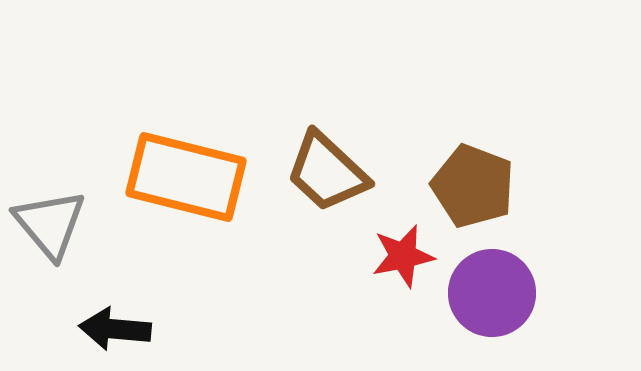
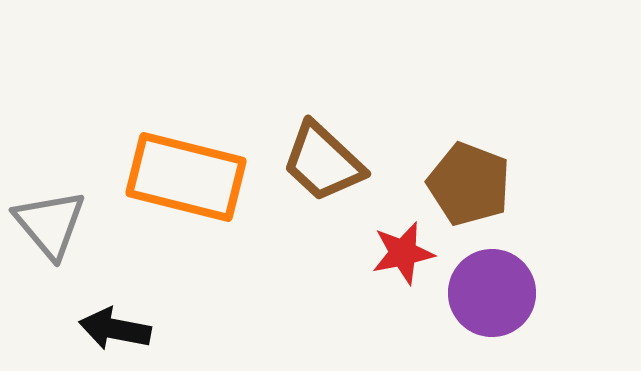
brown trapezoid: moved 4 px left, 10 px up
brown pentagon: moved 4 px left, 2 px up
red star: moved 3 px up
black arrow: rotated 6 degrees clockwise
